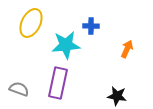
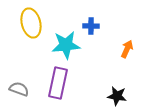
yellow ellipse: rotated 40 degrees counterclockwise
